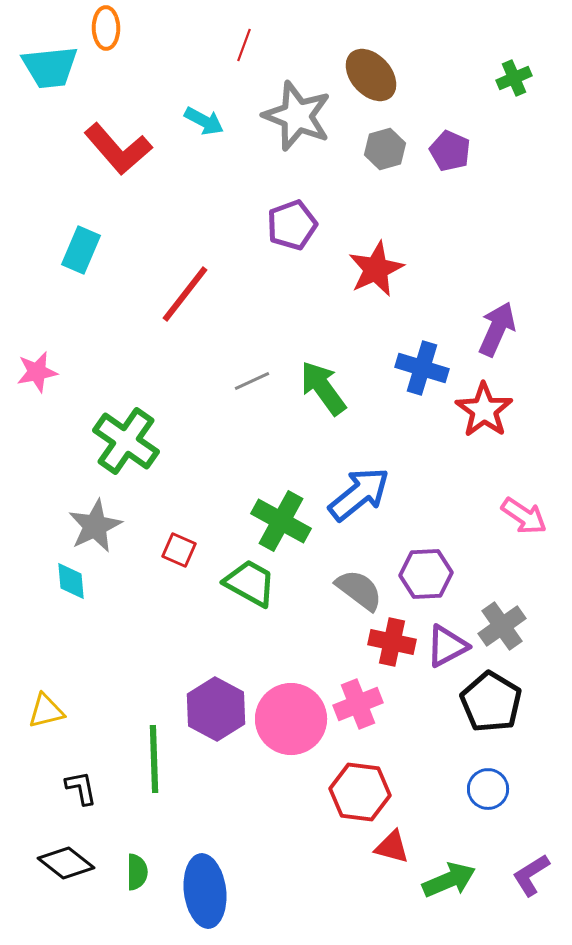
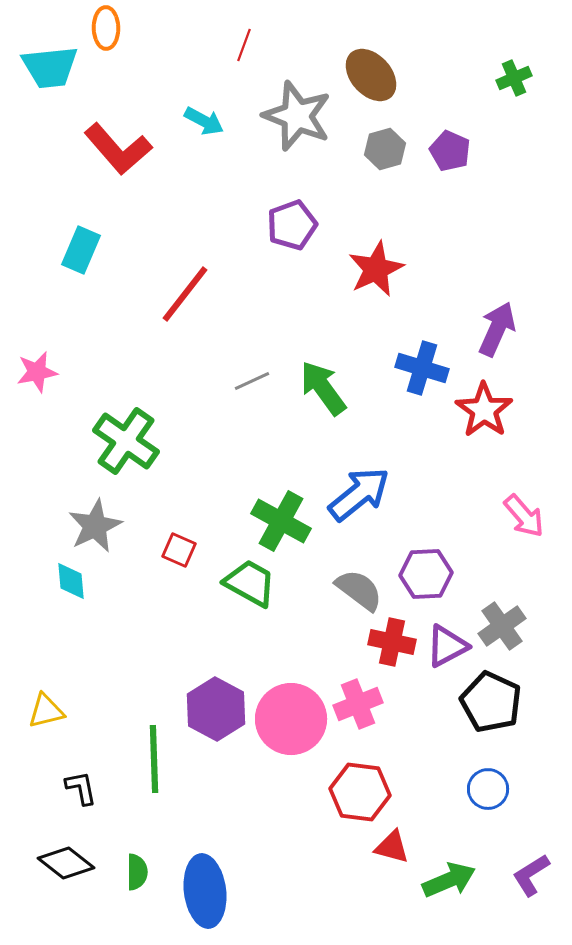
pink arrow at (524, 516): rotated 15 degrees clockwise
black pentagon at (491, 702): rotated 6 degrees counterclockwise
